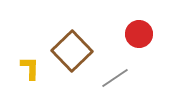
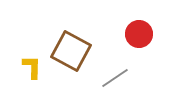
brown square: moved 1 px left; rotated 18 degrees counterclockwise
yellow L-shape: moved 2 px right, 1 px up
